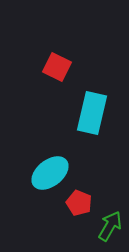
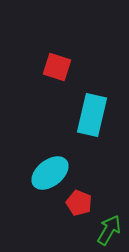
red square: rotated 8 degrees counterclockwise
cyan rectangle: moved 2 px down
green arrow: moved 1 px left, 4 px down
